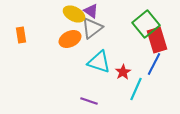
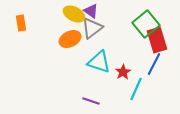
orange rectangle: moved 12 px up
purple line: moved 2 px right
